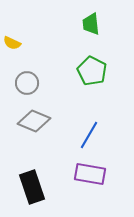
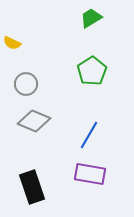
green trapezoid: moved 6 px up; rotated 65 degrees clockwise
green pentagon: rotated 12 degrees clockwise
gray circle: moved 1 px left, 1 px down
